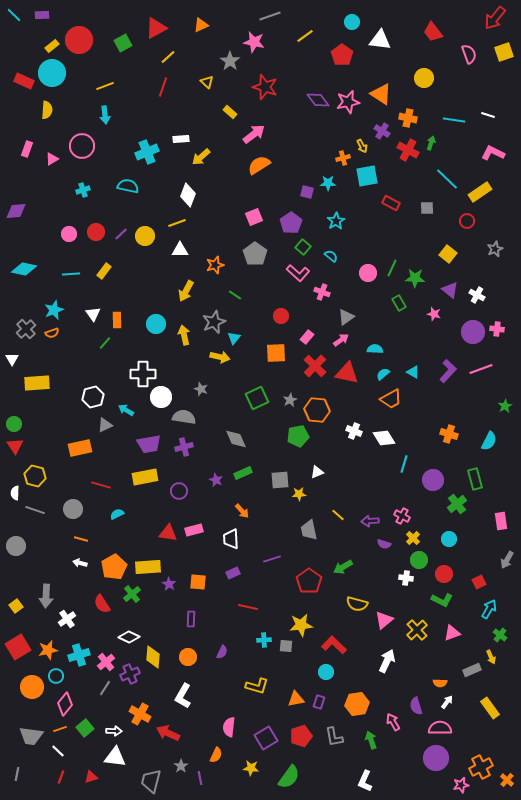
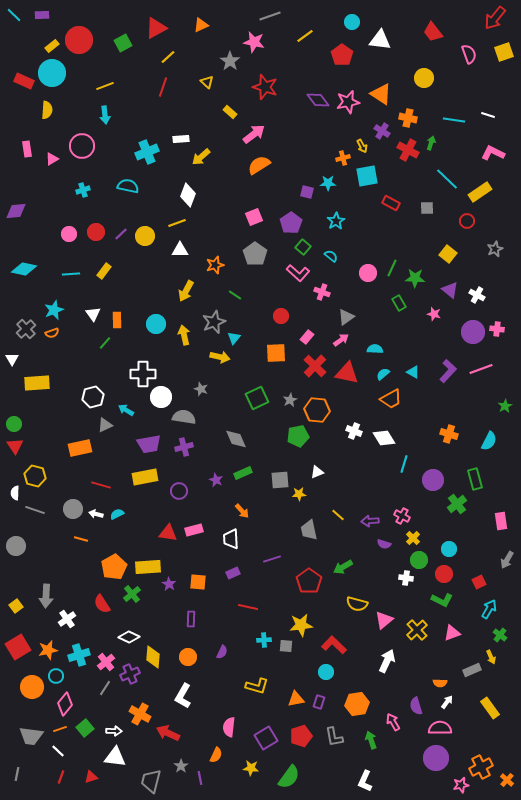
pink rectangle at (27, 149): rotated 28 degrees counterclockwise
cyan circle at (449, 539): moved 10 px down
white arrow at (80, 563): moved 16 px right, 49 px up
